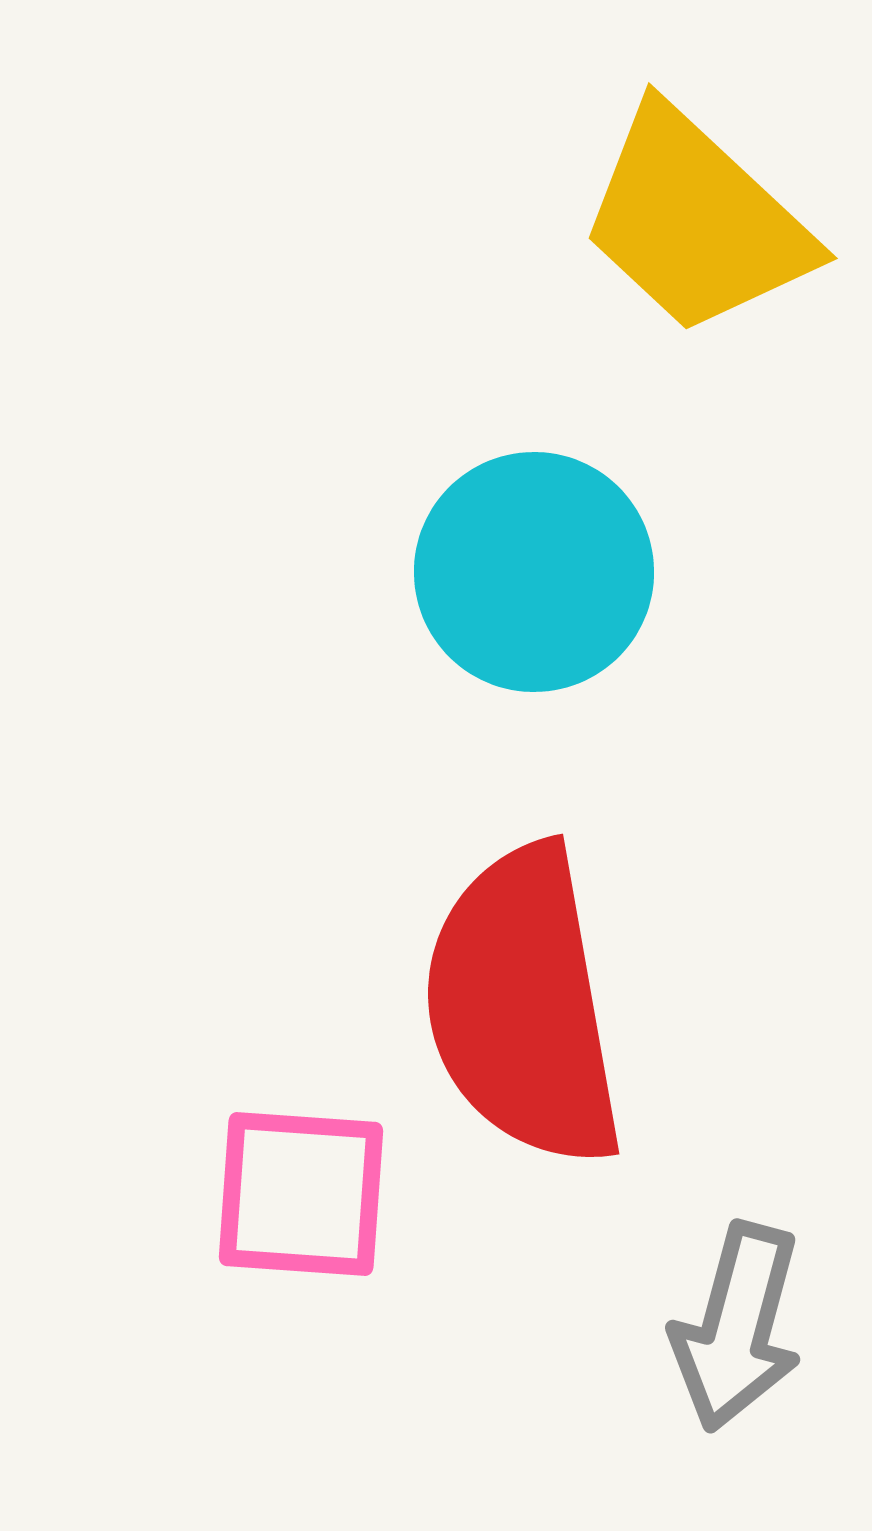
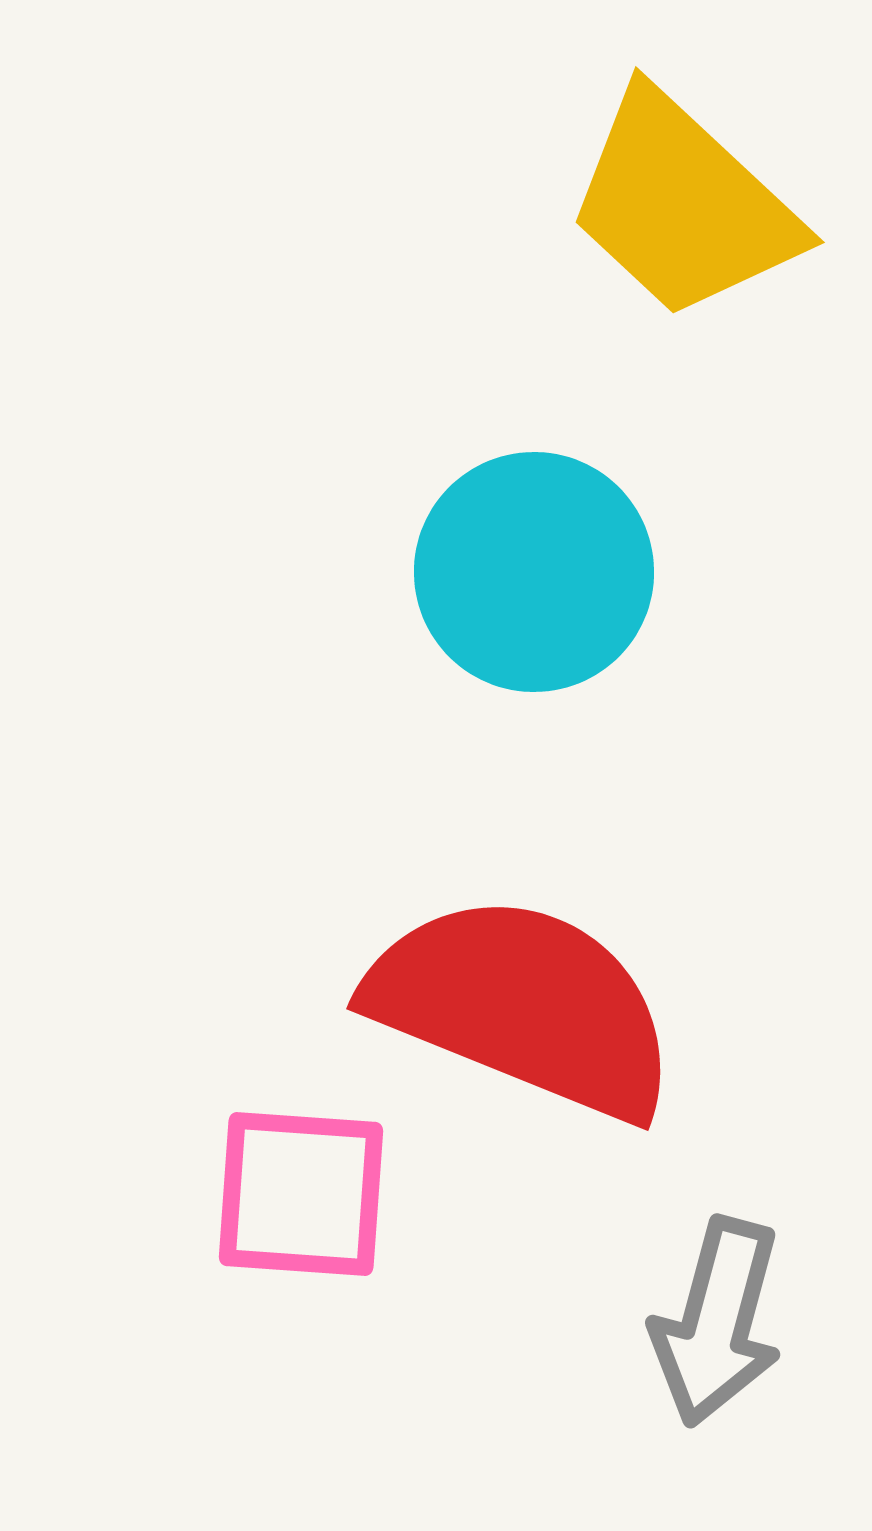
yellow trapezoid: moved 13 px left, 16 px up
red semicircle: rotated 122 degrees clockwise
gray arrow: moved 20 px left, 5 px up
